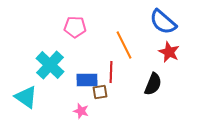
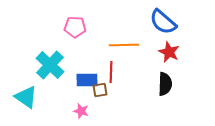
orange line: rotated 64 degrees counterclockwise
black semicircle: moved 12 px right; rotated 20 degrees counterclockwise
brown square: moved 2 px up
